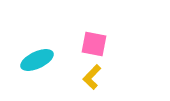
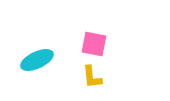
yellow L-shape: rotated 50 degrees counterclockwise
